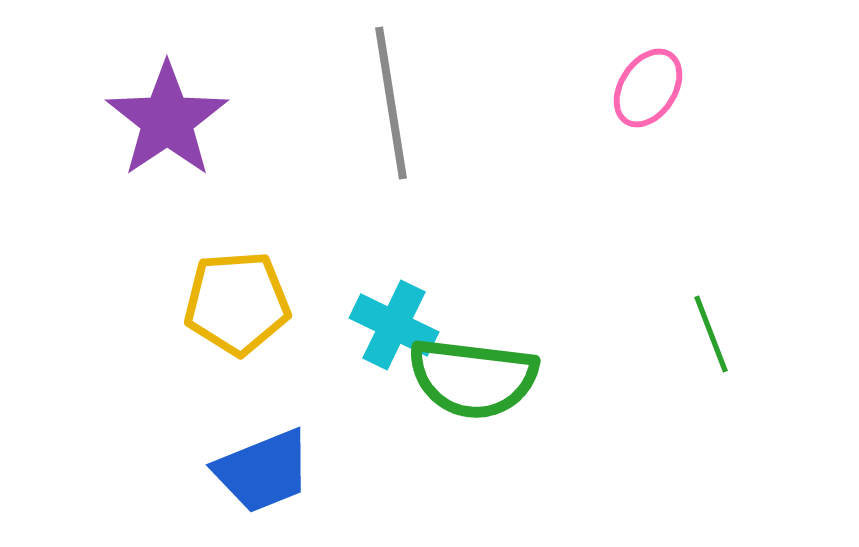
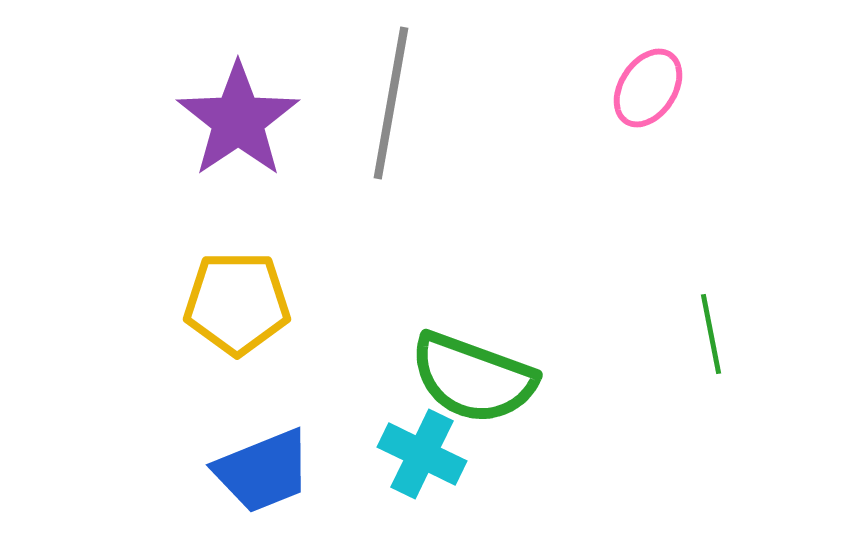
gray line: rotated 19 degrees clockwise
purple star: moved 71 px right
yellow pentagon: rotated 4 degrees clockwise
cyan cross: moved 28 px right, 129 px down
green line: rotated 10 degrees clockwise
green semicircle: rotated 13 degrees clockwise
